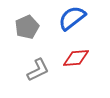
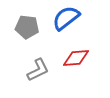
blue semicircle: moved 6 px left
gray pentagon: rotated 30 degrees clockwise
